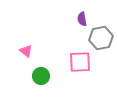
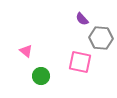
purple semicircle: rotated 32 degrees counterclockwise
gray hexagon: rotated 15 degrees clockwise
pink square: rotated 15 degrees clockwise
